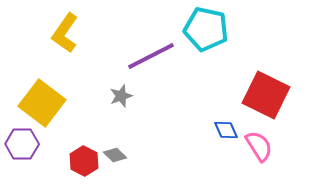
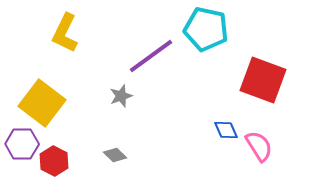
yellow L-shape: rotated 9 degrees counterclockwise
purple line: rotated 9 degrees counterclockwise
red square: moved 3 px left, 15 px up; rotated 6 degrees counterclockwise
red hexagon: moved 30 px left
